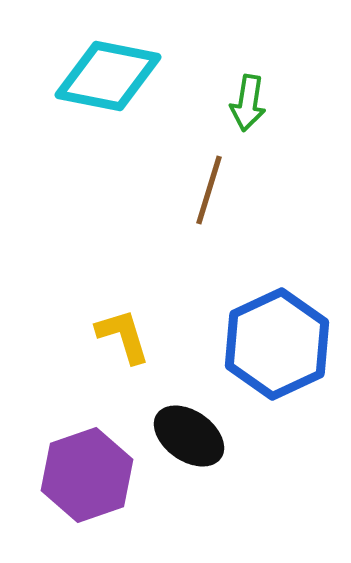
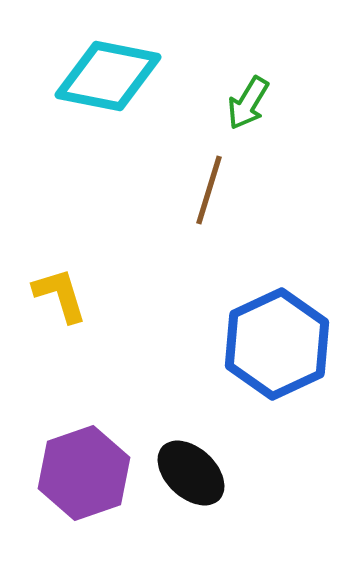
green arrow: rotated 22 degrees clockwise
yellow L-shape: moved 63 px left, 41 px up
black ellipse: moved 2 px right, 37 px down; rotated 8 degrees clockwise
purple hexagon: moved 3 px left, 2 px up
